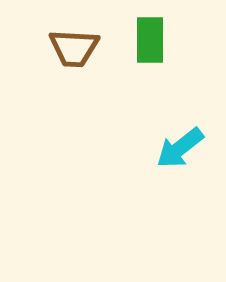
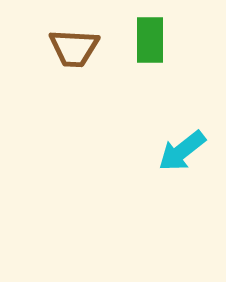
cyan arrow: moved 2 px right, 3 px down
